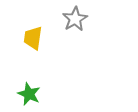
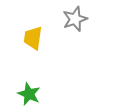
gray star: rotated 10 degrees clockwise
